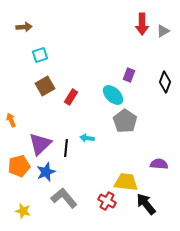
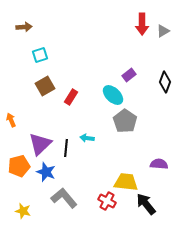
purple rectangle: rotated 32 degrees clockwise
blue star: rotated 30 degrees counterclockwise
